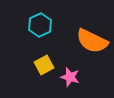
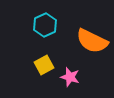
cyan hexagon: moved 5 px right
